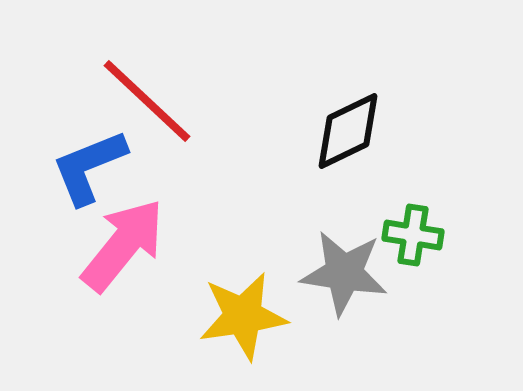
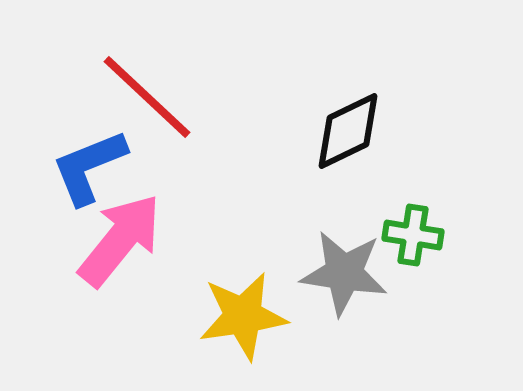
red line: moved 4 px up
pink arrow: moved 3 px left, 5 px up
